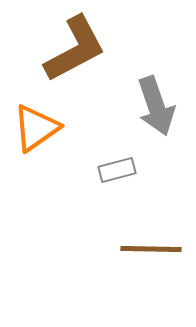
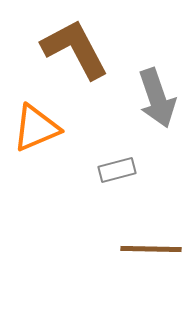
brown L-shape: rotated 90 degrees counterclockwise
gray arrow: moved 1 px right, 8 px up
orange triangle: rotated 12 degrees clockwise
